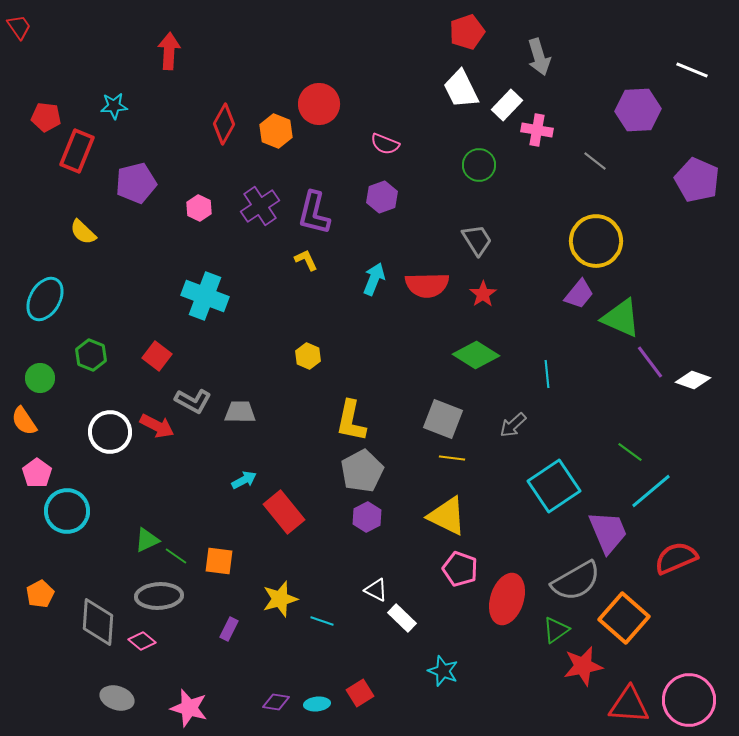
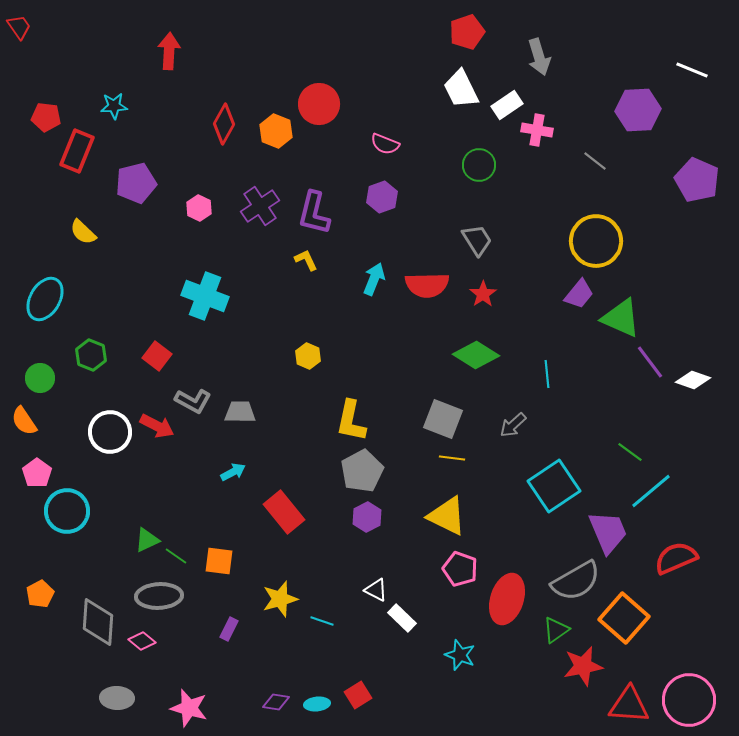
white rectangle at (507, 105): rotated 12 degrees clockwise
cyan arrow at (244, 480): moved 11 px left, 8 px up
cyan star at (443, 671): moved 17 px right, 16 px up
red square at (360, 693): moved 2 px left, 2 px down
gray ellipse at (117, 698): rotated 16 degrees counterclockwise
